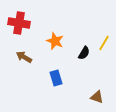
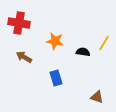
orange star: rotated 12 degrees counterclockwise
black semicircle: moved 1 px left, 1 px up; rotated 112 degrees counterclockwise
